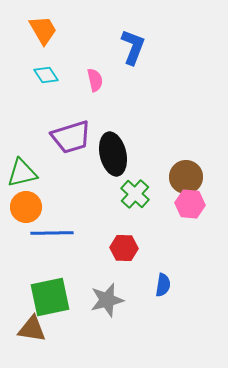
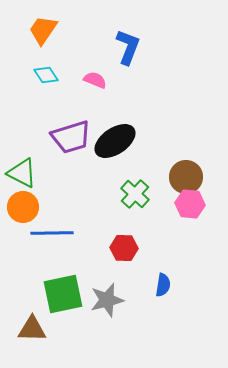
orange trapezoid: rotated 116 degrees counterclockwise
blue L-shape: moved 5 px left
pink semicircle: rotated 55 degrees counterclockwise
black ellipse: moved 2 px right, 13 px up; rotated 69 degrees clockwise
green triangle: rotated 40 degrees clockwise
orange circle: moved 3 px left
green square: moved 13 px right, 3 px up
brown triangle: rotated 8 degrees counterclockwise
